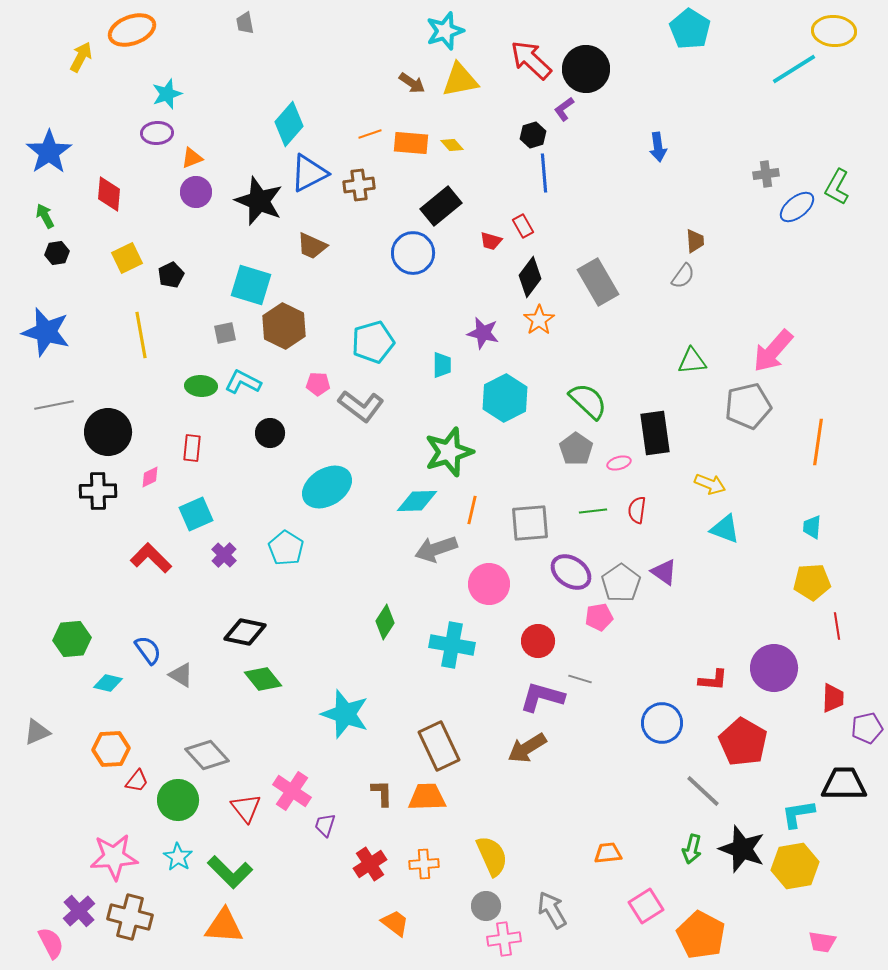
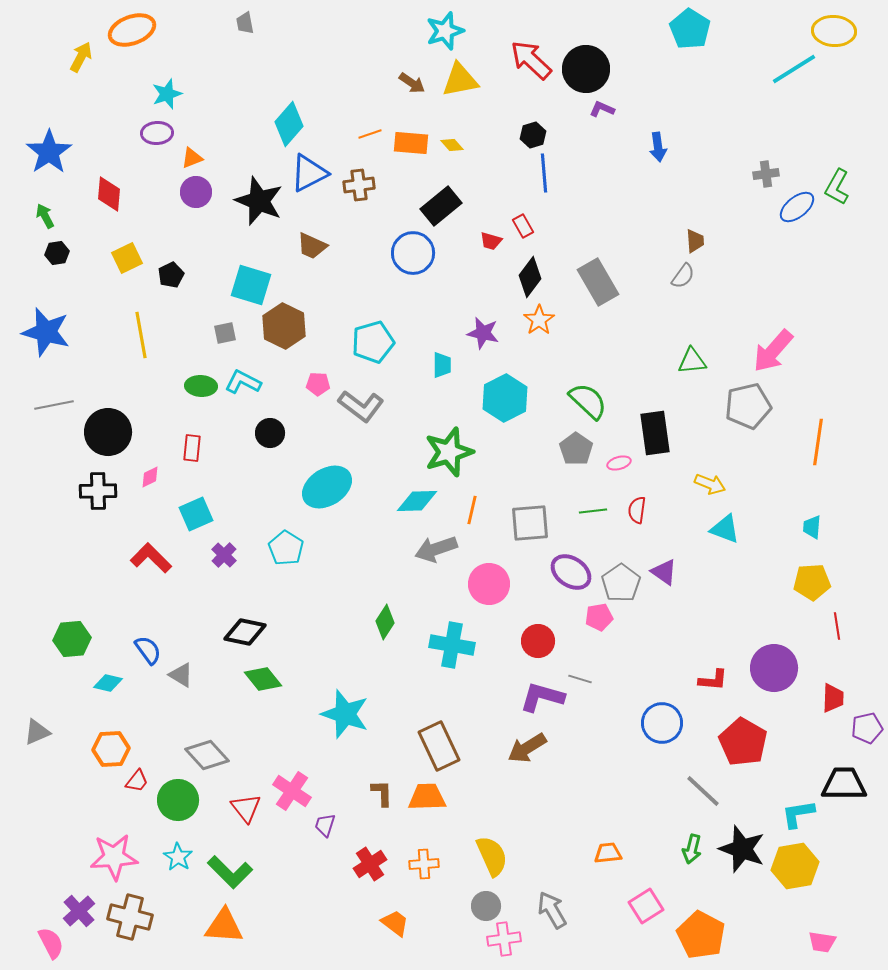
purple L-shape at (564, 109): moved 38 px right; rotated 60 degrees clockwise
